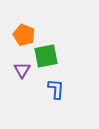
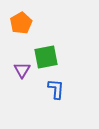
orange pentagon: moved 3 px left, 12 px up; rotated 20 degrees clockwise
green square: moved 1 px down
